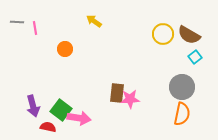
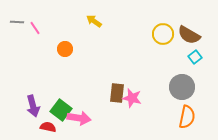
pink line: rotated 24 degrees counterclockwise
pink star: moved 2 px right, 1 px up; rotated 18 degrees clockwise
orange semicircle: moved 5 px right, 3 px down
